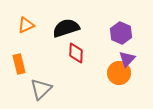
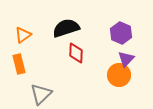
orange triangle: moved 3 px left, 10 px down; rotated 12 degrees counterclockwise
purple triangle: moved 1 px left
orange circle: moved 2 px down
gray triangle: moved 5 px down
